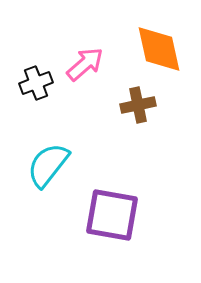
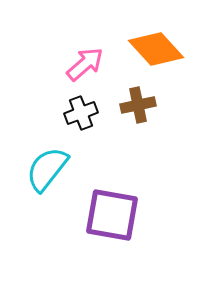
orange diamond: moved 3 px left; rotated 30 degrees counterclockwise
black cross: moved 45 px right, 30 px down
cyan semicircle: moved 1 px left, 4 px down
